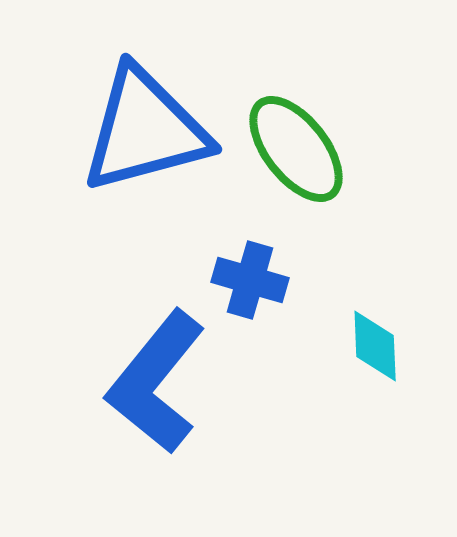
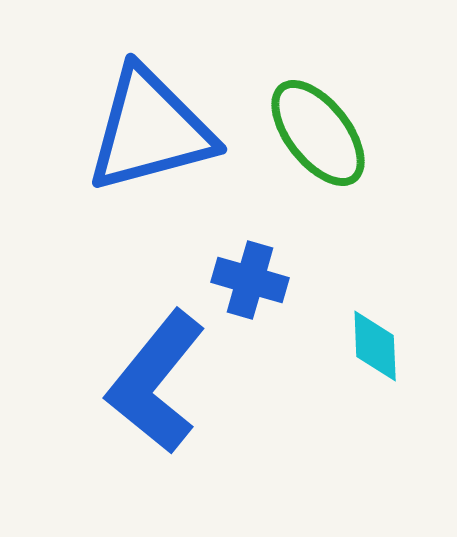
blue triangle: moved 5 px right
green ellipse: moved 22 px right, 16 px up
